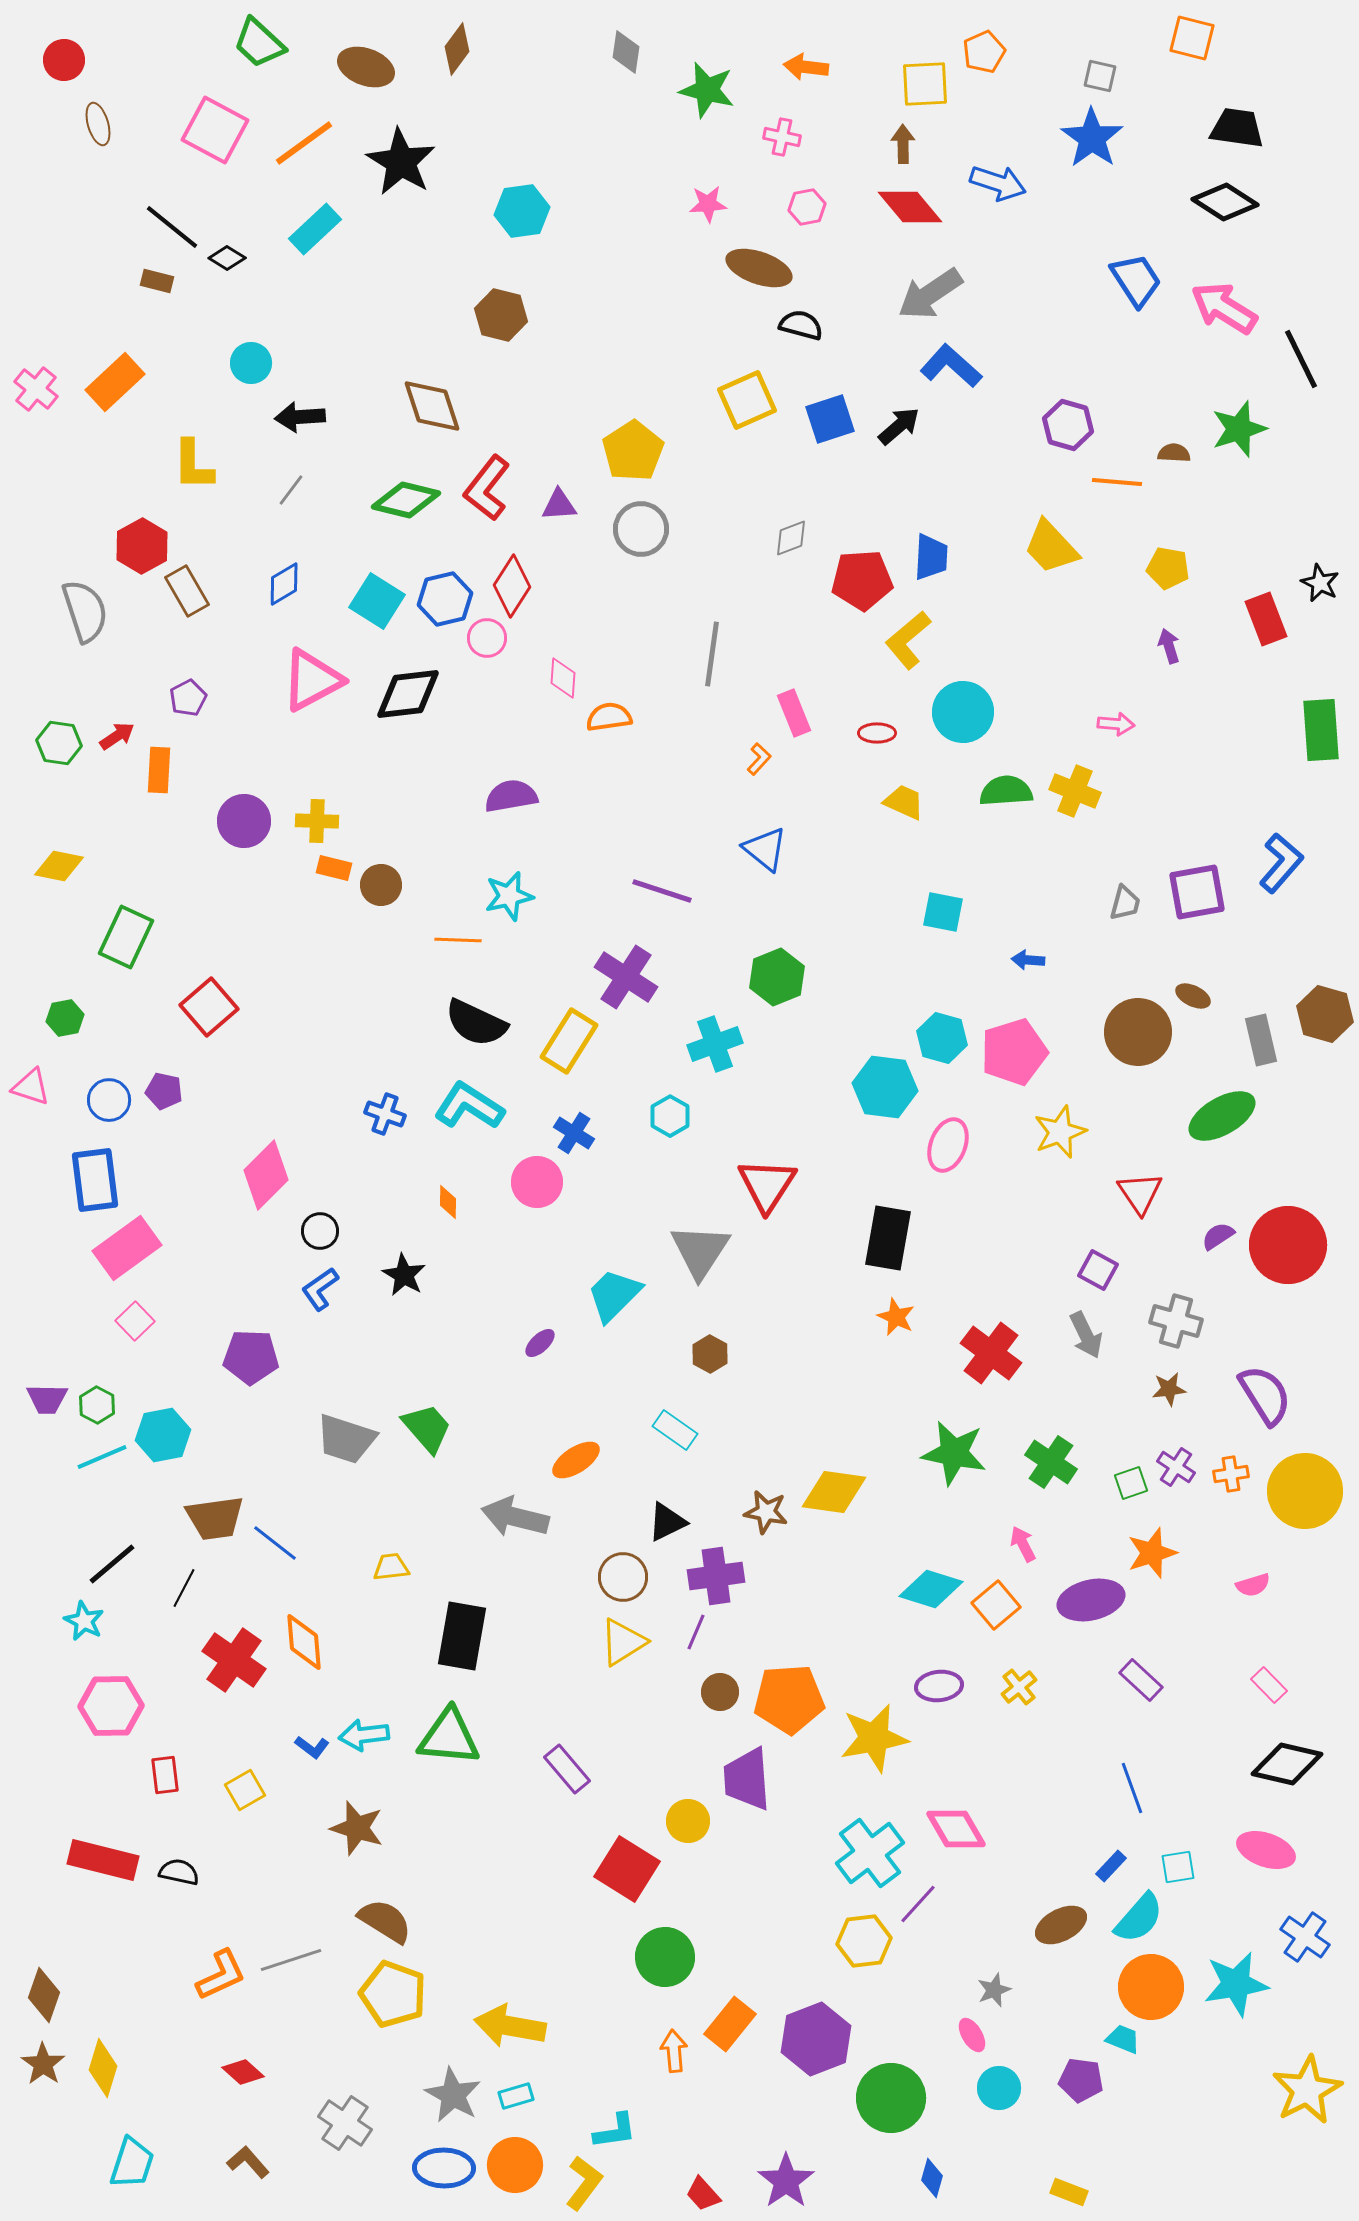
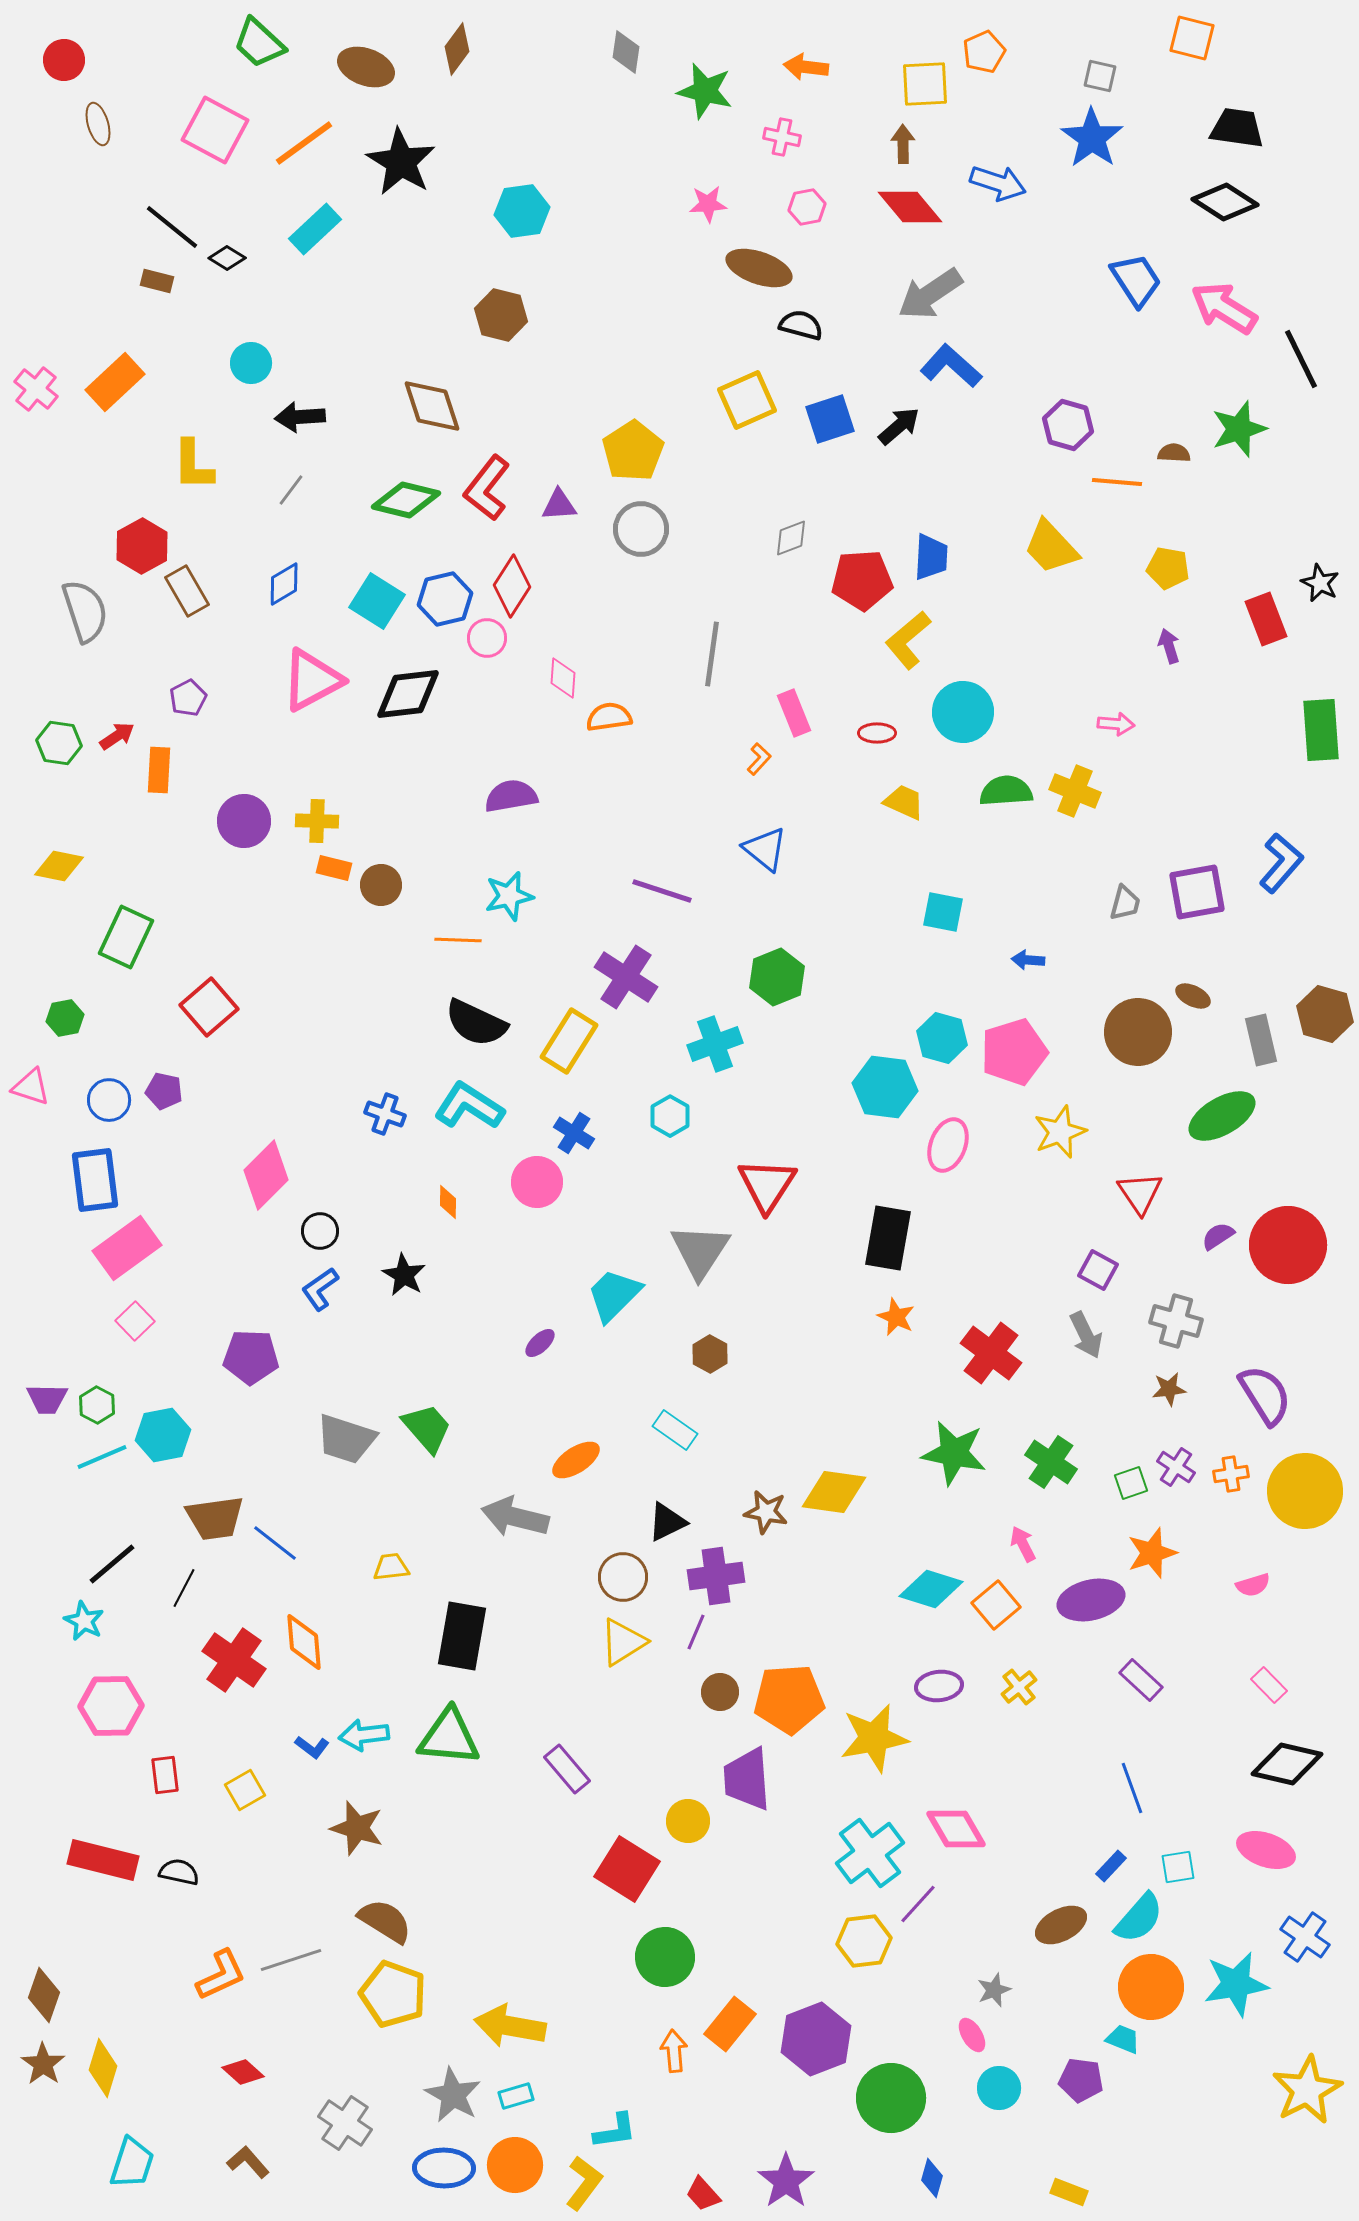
green star at (707, 90): moved 2 px left, 1 px down
